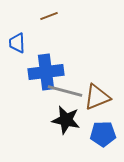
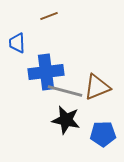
brown triangle: moved 10 px up
